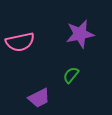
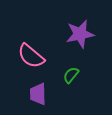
pink semicircle: moved 11 px right, 14 px down; rotated 52 degrees clockwise
purple trapezoid: moved 1 px left, 4 px up; rotated 115 degrees clockwise
